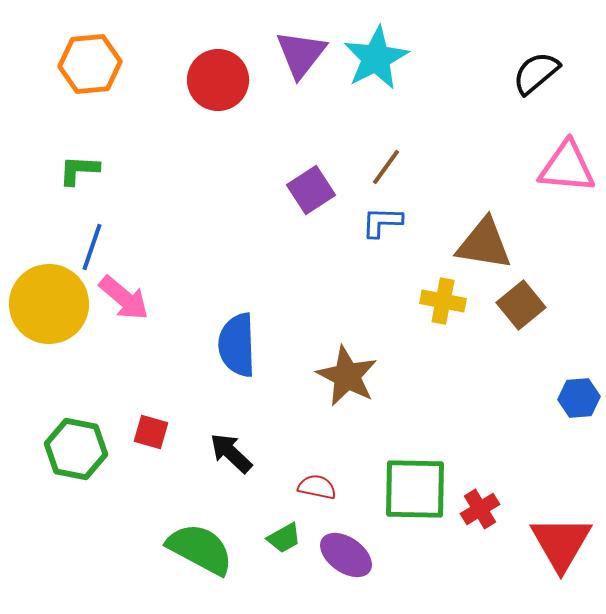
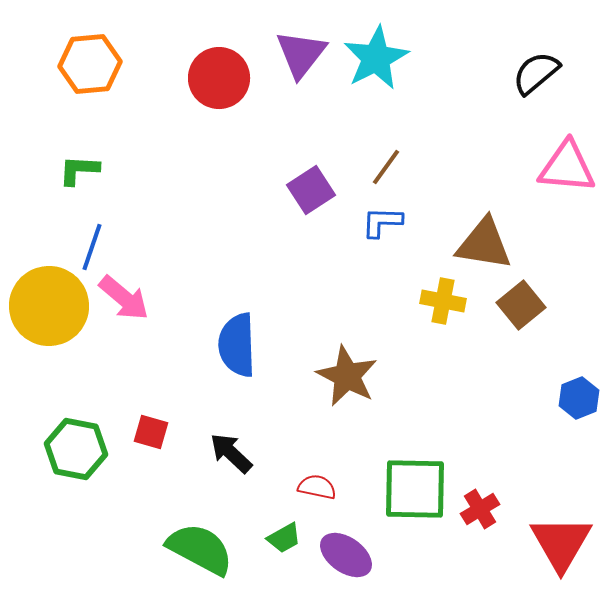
red circle: moved 1 px right, 2 px up
yellow circle: moved 2 px down
blue hexagon: rotated 18 degrees counterclockwise
